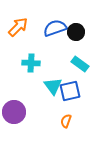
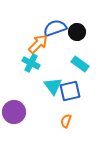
orange arrow: moved 20 px right, 17 px down
black circle: moved 1 px right
cyan cross: rotated 24 degrees clockwise
